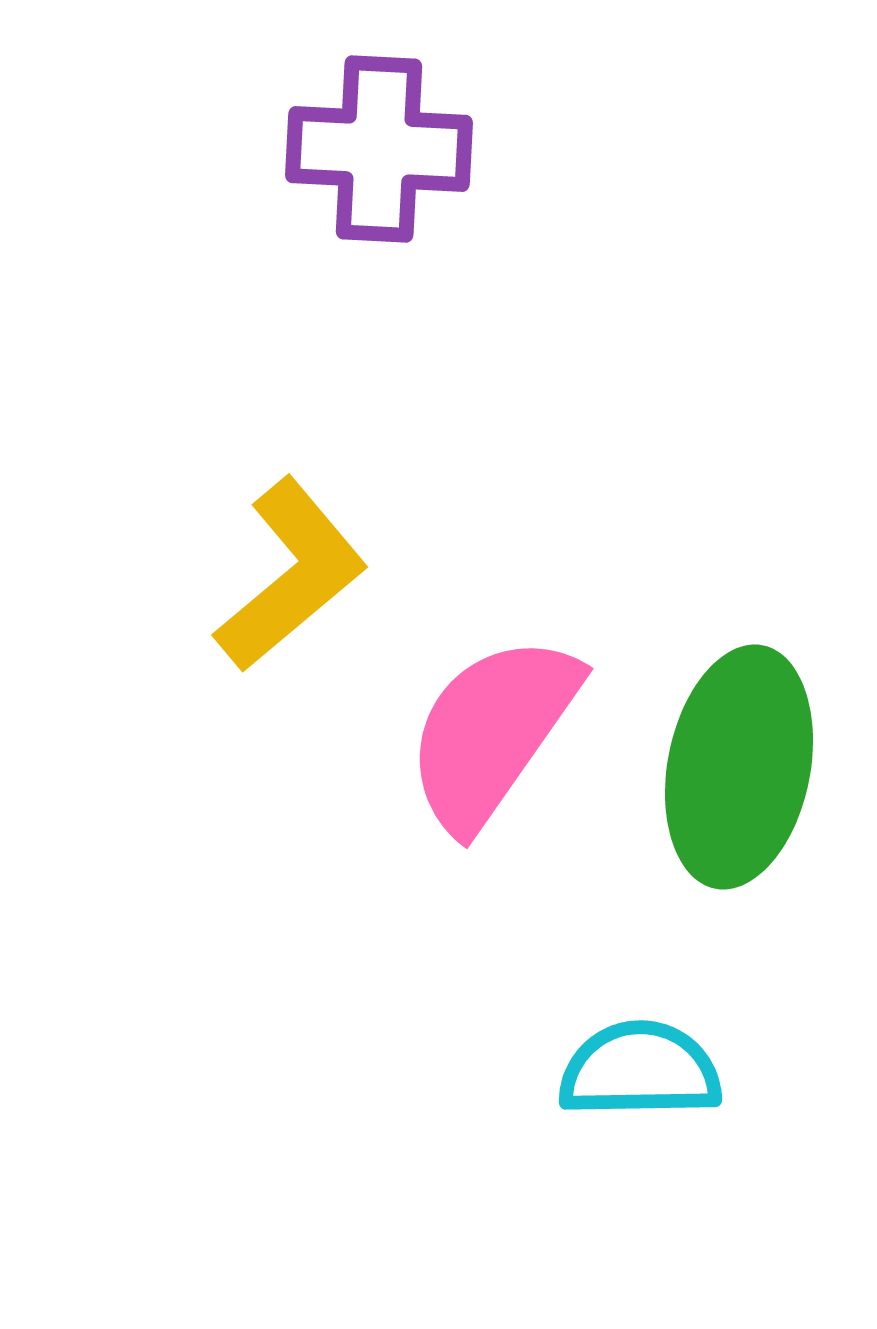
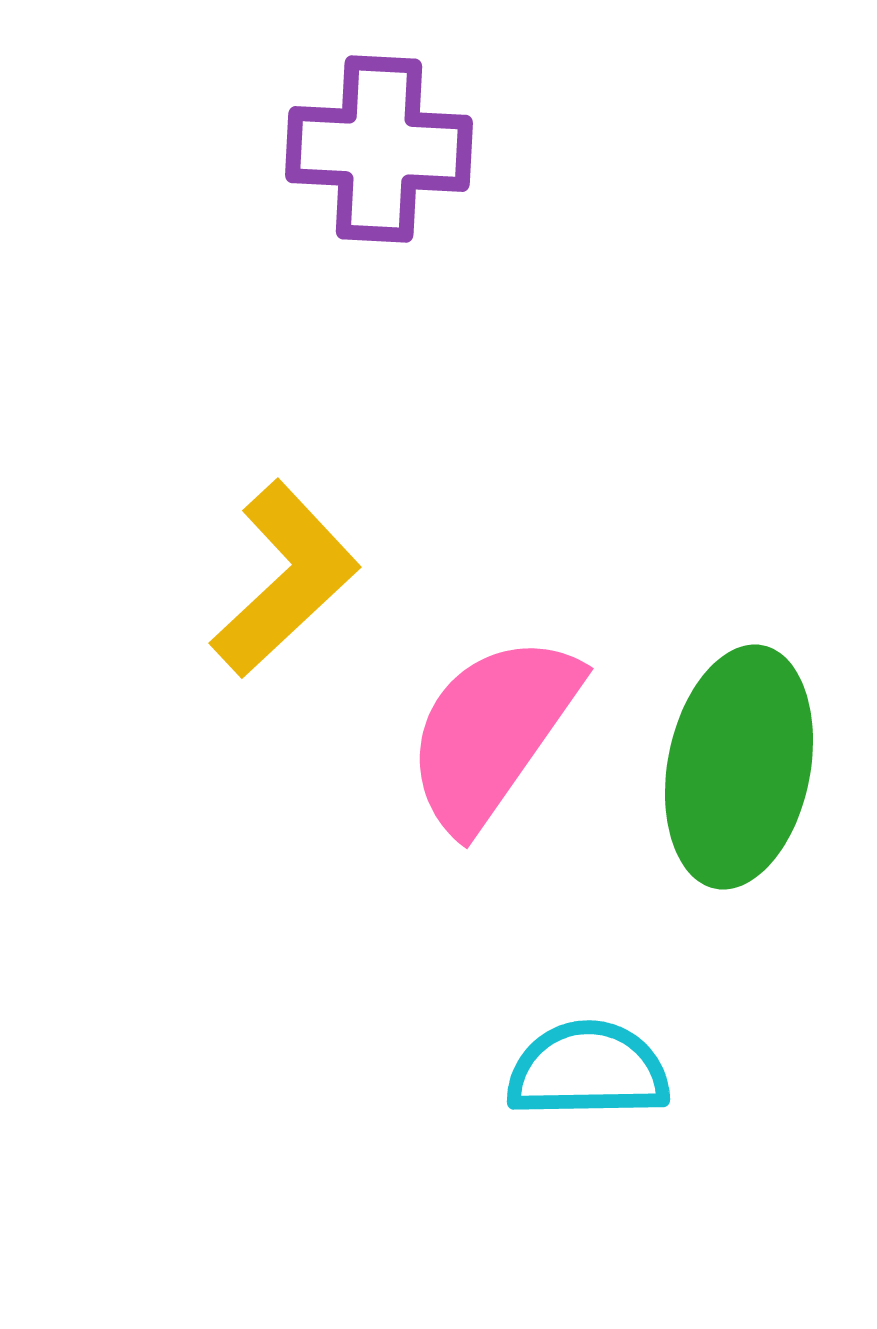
yellow L-shape: moved 6 px left, 4 px down; rotated 3 degrees counterclockwise
cyan semicircle: moved 52 px left
